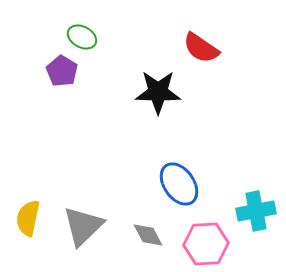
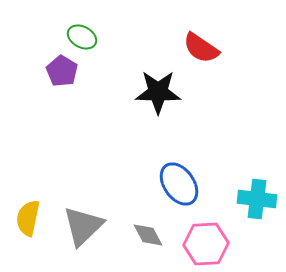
cyan cross: moved 1 px right, 12 px up; rotated 18 degrees clockwise
